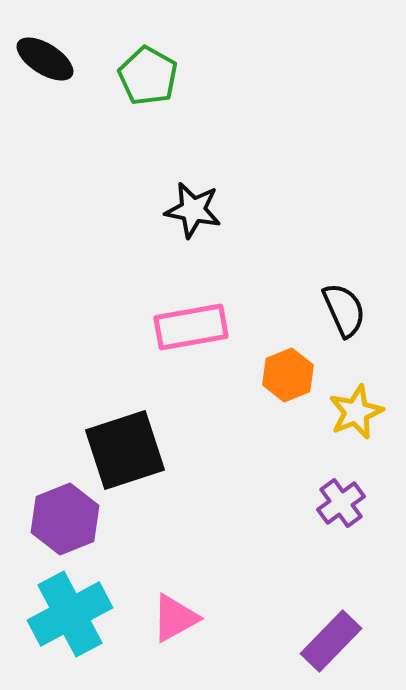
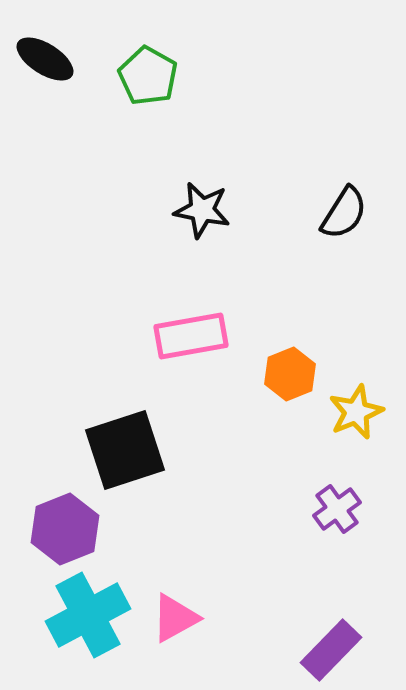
black star: moved 9 px right
black semicircle: moved 97 px up; rotated 56 degrees clockwise
pink rectangle: moved 9 px down
orange hexagon: moved 2 px right, 1 px up
purple cross: moved 4 px left, 6 px down
purple hexagon: moved 10 px down
cyan cross: moved 18 px right, 1 px down
purple rectangle: moved 9 px down
